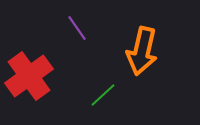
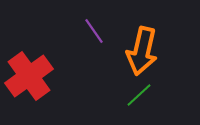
purple line: moved 17 px right, 3 px down
green line: moved 36 px right
